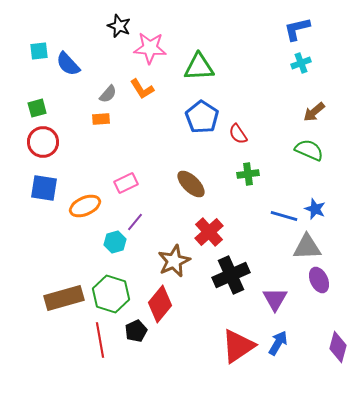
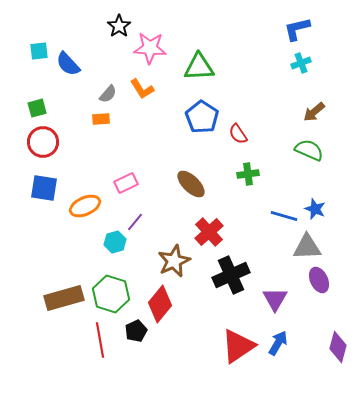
black star: rotated 15 degrees clockwise
